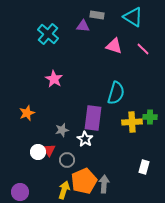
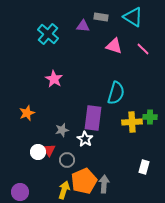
gray rectangle: moved 4 px right, 2 px down
